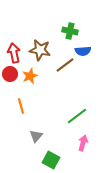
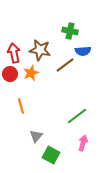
orange star: moved 1 px right, 3 px up
green square: moved 5 px up
